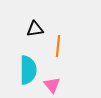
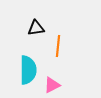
black triangle: moved 1 px right, 1 px up
pink triangle: rotated 42 degrees clockwise
